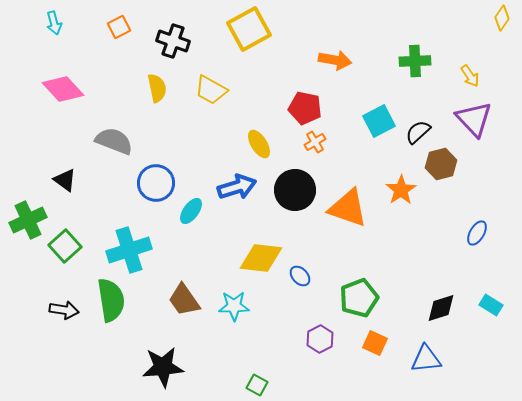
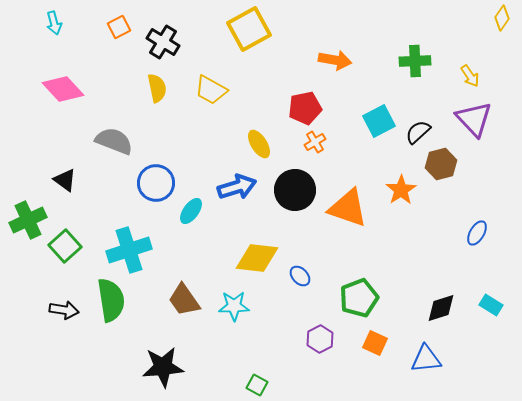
black cross at (173, 41): moved 10 px left, 1 px down; rotated 12 degrees clockwise
red pentagon at (305, 108): rotated 24 degrees counterclockwise
yellow diamond at (261, 258): moved 4 px left
